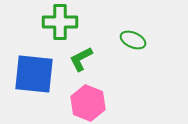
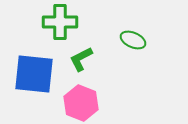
pink hexagon: moved 7 px left
